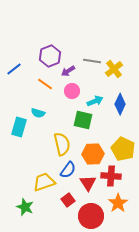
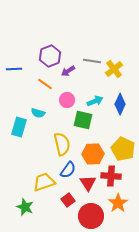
blue line: rotated 35 degrees clockwise
pink circle: moved 5 px left, 9 px down
